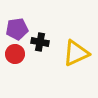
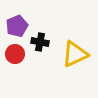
purple pentagon: moved 3 px up; rotated 15 degrees counterclockwise
yellow triangle: moved 1 px left, 1 px down
